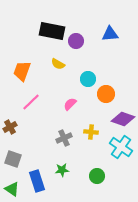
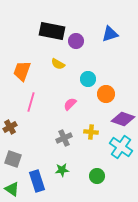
blue triangle: rotated 12 degrees counterclockwise
pink line: rotated 30 degrees counterclockwise
